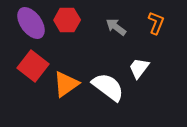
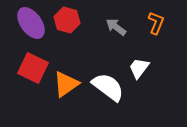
red hexagon: rotated 15 degrees clockwise
red square: moved 2 px down; rotated 12 degrees counterclockwise
